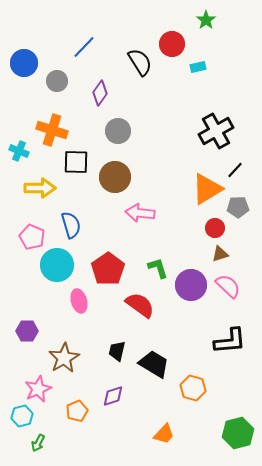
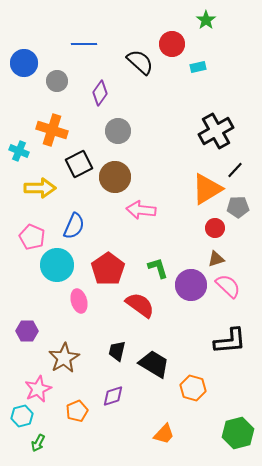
blue line at (84, 47): moved 3 px up; rotated 45 degrees clockwise
black semicircle at (140, 62): rotated 16 degrees counterclockwise
black square at (76, 162): moved 3 px right, 2 px down; rotated 28 degrees counterclockwise
pink arrow at (140, 213): moved 1 px right, 3 px up
blue semicircle at (71, 225): moved 3 px right, 1 px down; rotated 40 degrees clockwise
brown triangle at (220, 254): moved 4 px left, 5 px down
